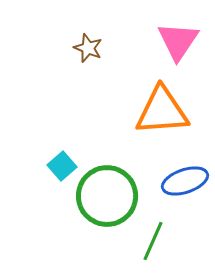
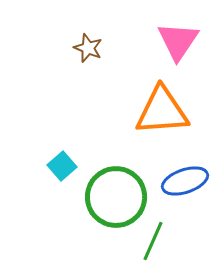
green circle: moved 9 px right, 1 px down
